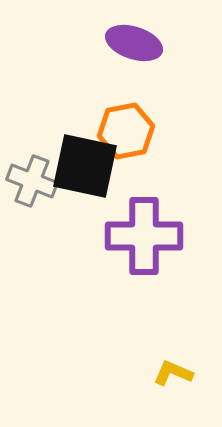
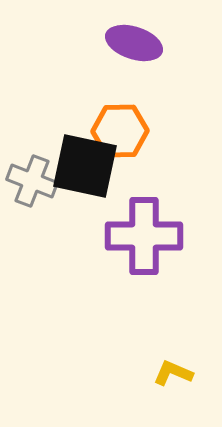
orange hexagon: moved 6 px left; rotated 10 degrees clockwise
